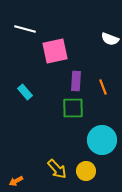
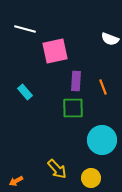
yellow circle: moved 5 px right, 7 px down
